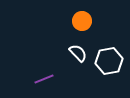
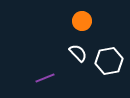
purple line: moved 1 px right, 1 px up
